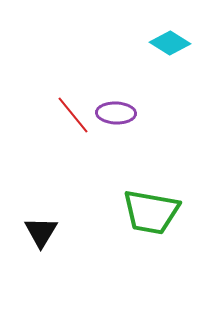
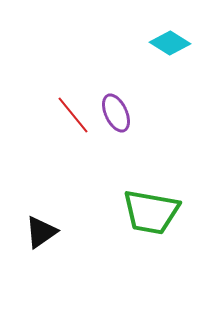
purple ellipse: rotated 63 degrees clockwise
black triangle: rotated 24 degrees clockwise
